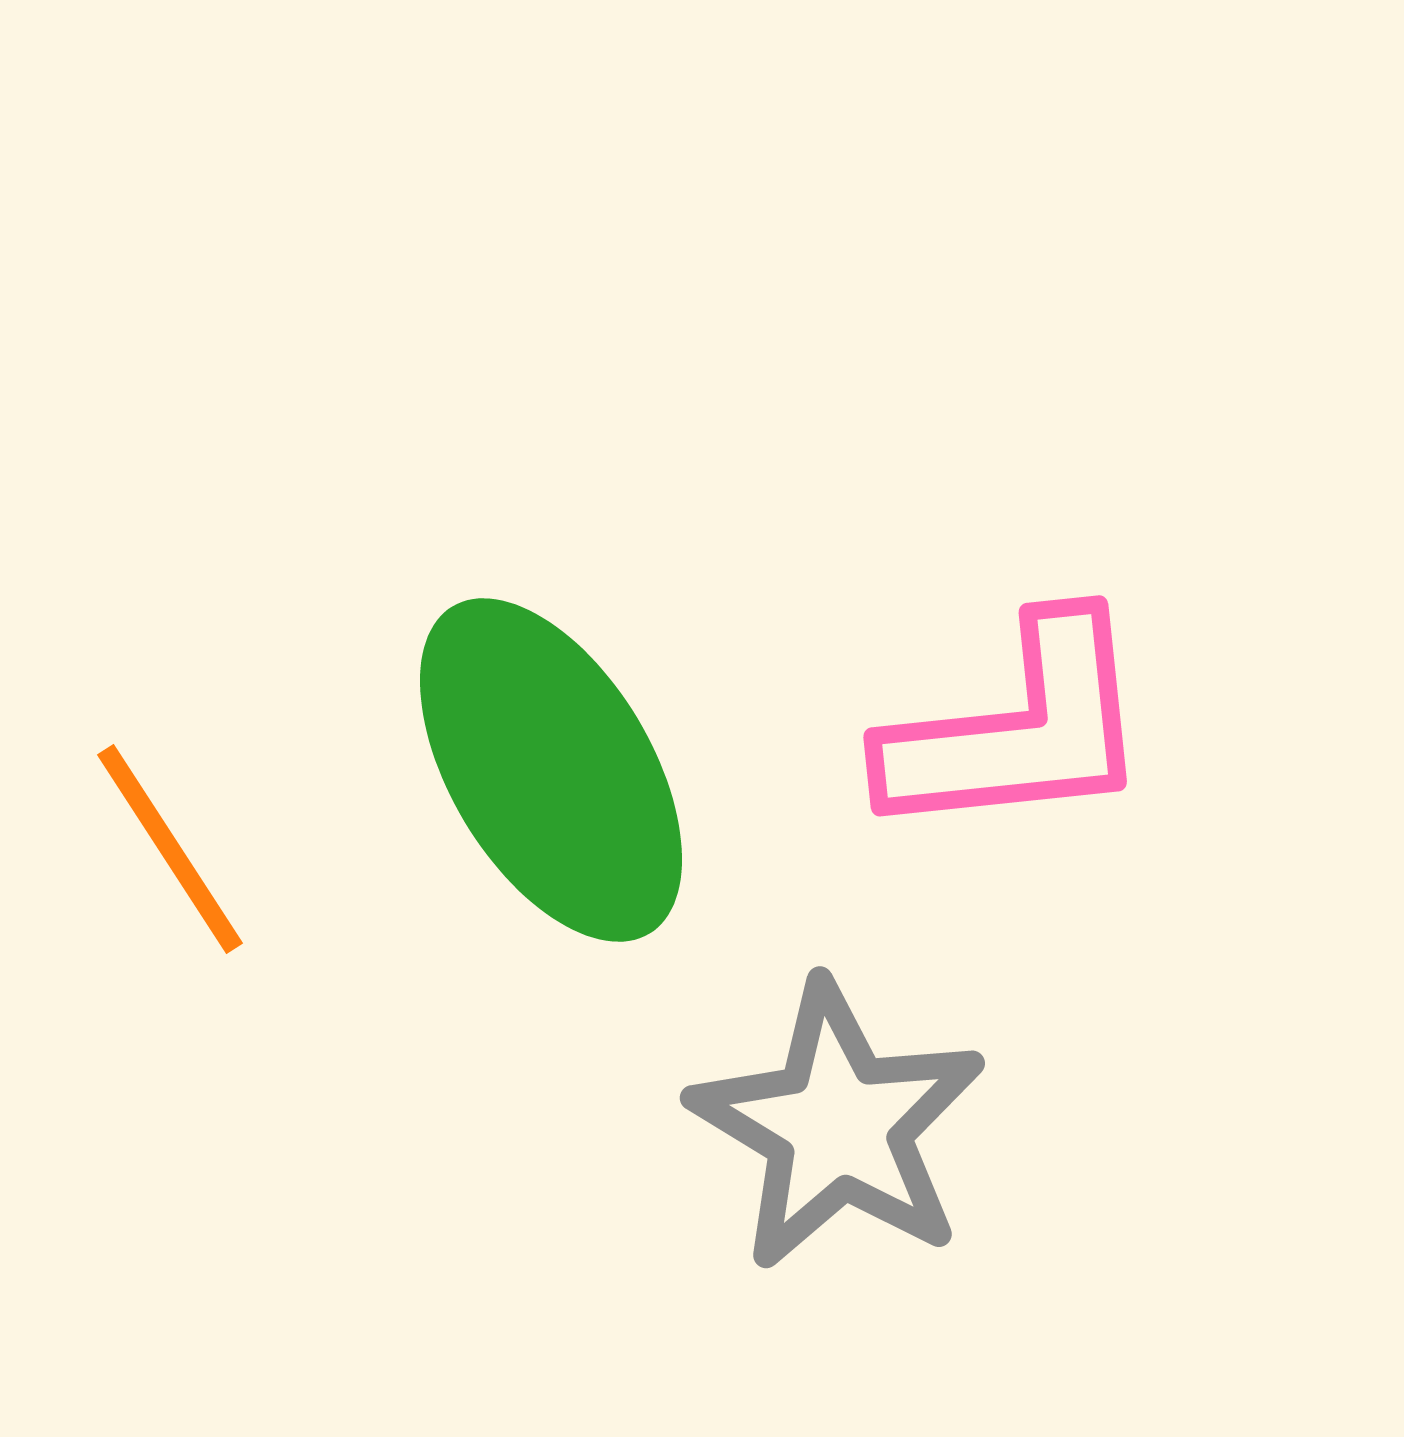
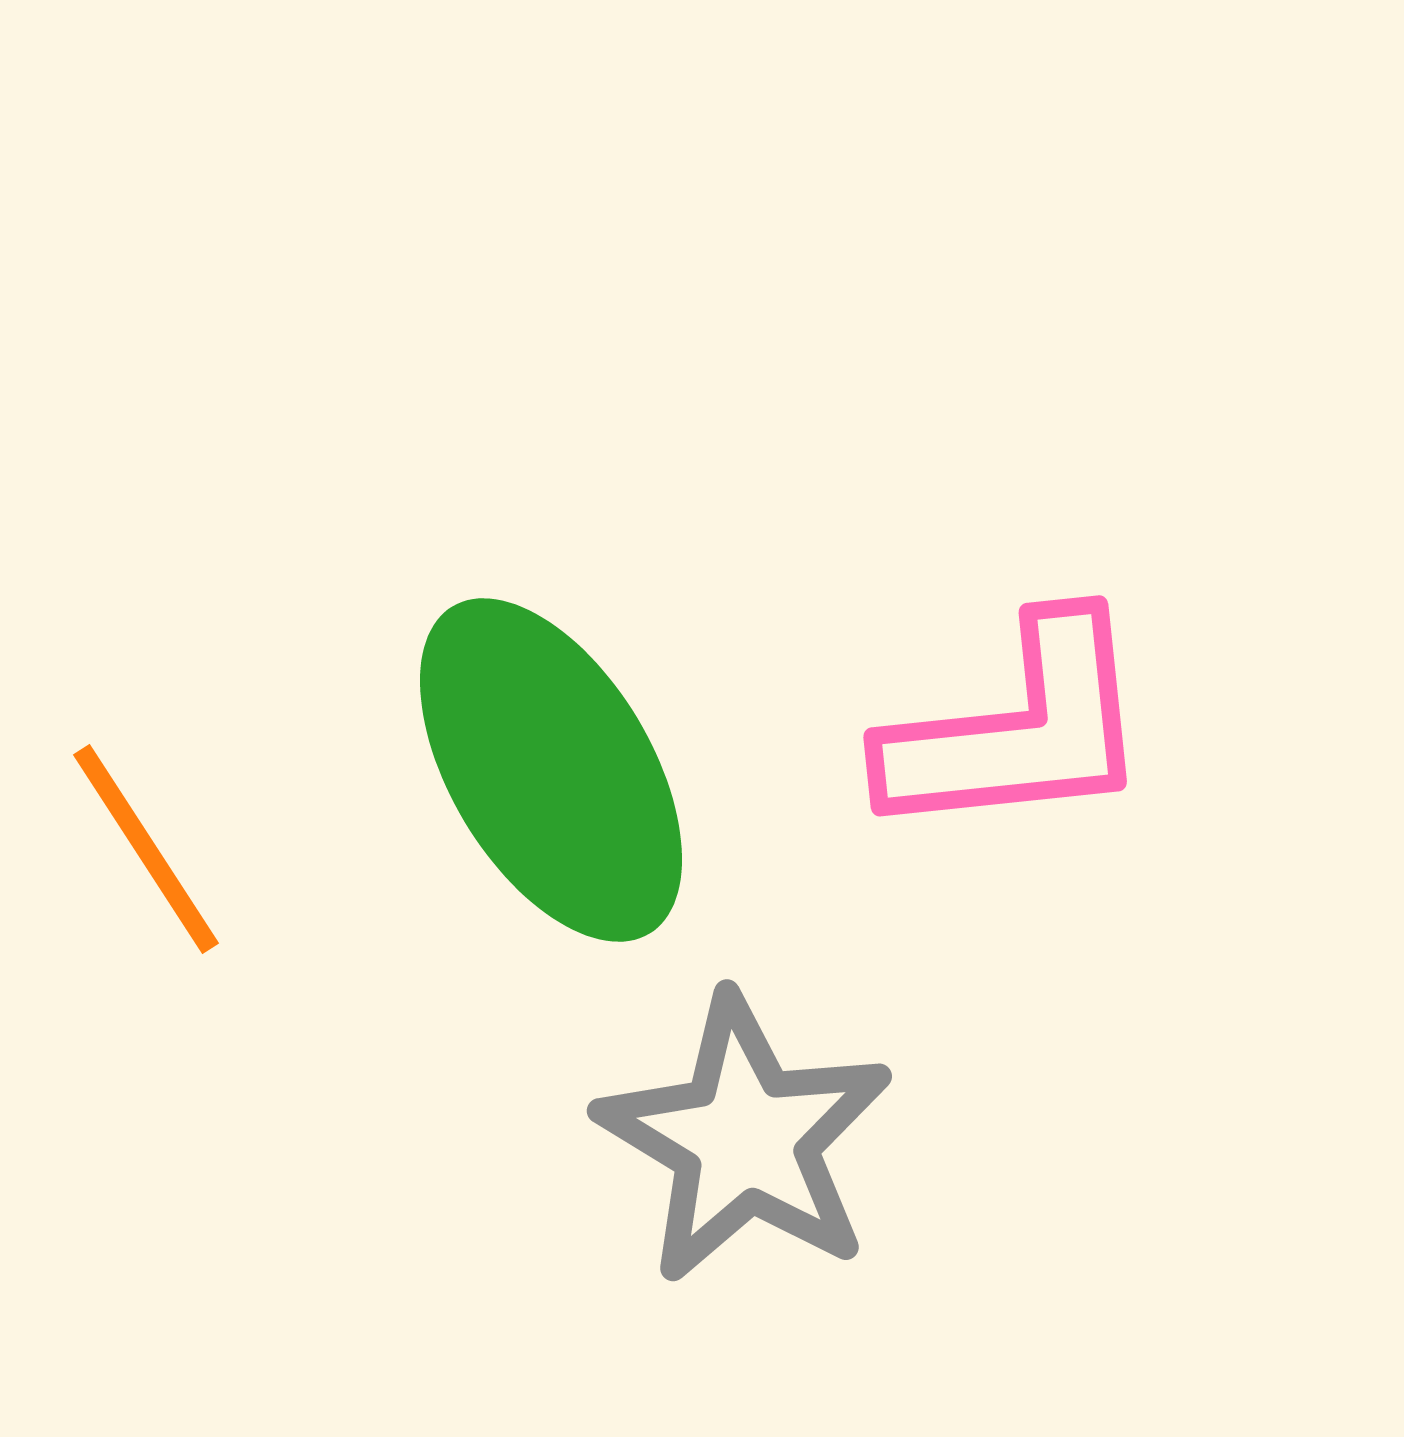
orange line: moved 24 px left
gray star: moved 93 px left, 13 px down
